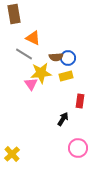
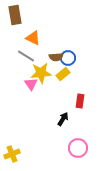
brown rectangle: moved 1 px right, 1 px down
gray line: moved 2 px right, 2 px down
yellow rectangle: moved 3 px left, 2 px up; rotated 24 degrees counterclockwise
yellow cross: rotated 21 degrees clockwise
